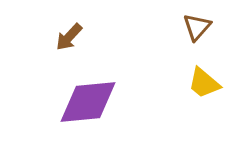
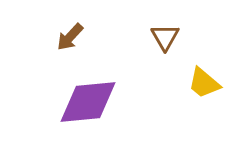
brown triangle: moved 32 px left, 10 px down; rotated 12 degrees counterclockwise
brown arrow: moved 1 px right
